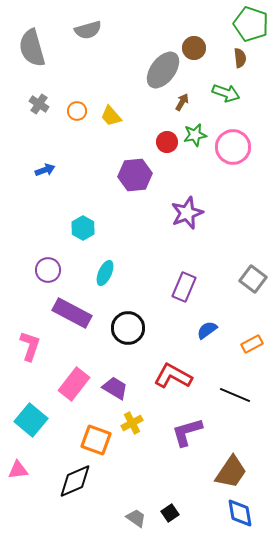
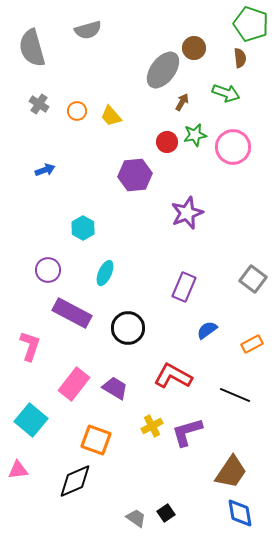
yellow cross at (132, 423): moved 20 px right, 3 px down
black square at (170, 513): moved 4 px left
